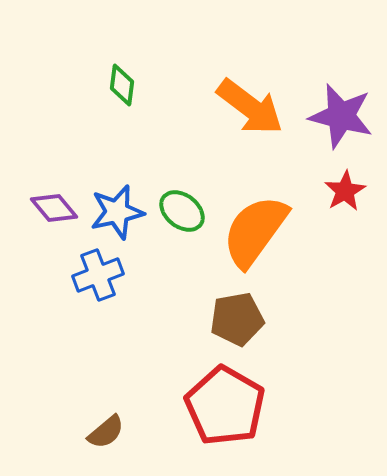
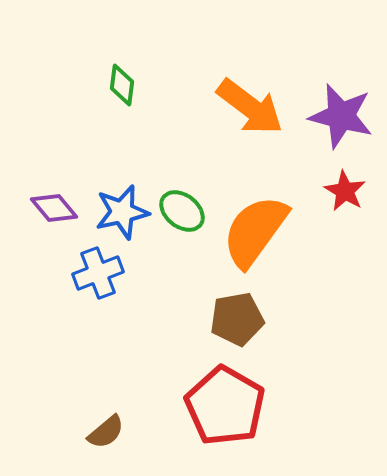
red star: rotated 12 degrees counterclockwise
blue star: moved 5 px right
blue cross: moved 2 px up
